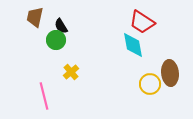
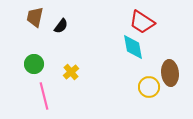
black semicircle: rotated 112 degrees counterclockwise
green circle: moved 22 px left, 24 px down
cyan diamond: moved 2 px down
yellow circle: moved 1 px left, 3 px down
